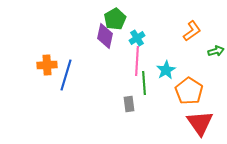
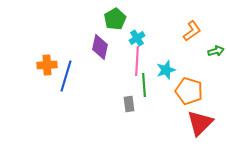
purple diamond: moved 5 px left, 11 px down
cyan star: rotated 12 degrees clockwise
blue line: moved 1 px down
green line: moved 2 px down
orange pentagon: rotated 16 degrees counterclockwise
red triangle: rotated 20 degrees clockwise
